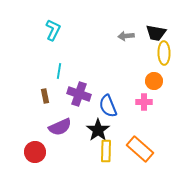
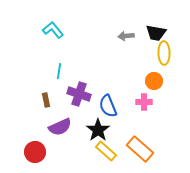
cyan L-shape: rotated 65 degrees counterclockwise
brown rectangle: moved 1 px right, 4 px down
yellow rectangle: rotated 50 degrees counterclockwise
